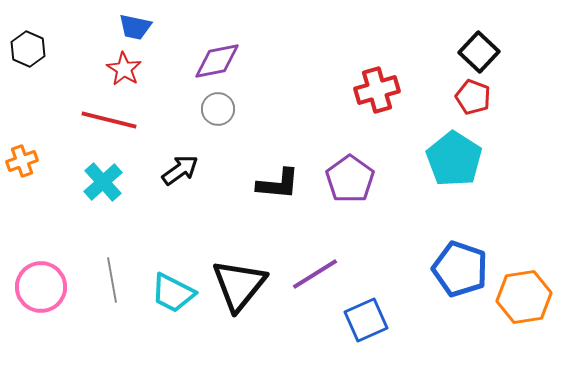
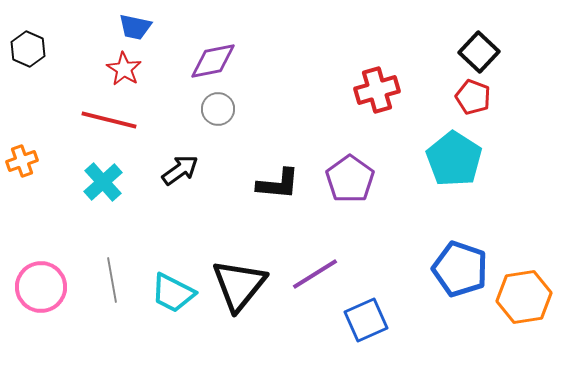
purple diamond: moved 4 px left
